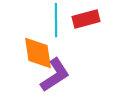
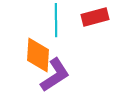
red rectangle: moved 9 px right, 2 px up
orange diamond: moved 2 px down; rotated 12 degrees clockwise
